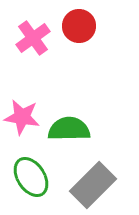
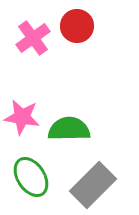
red circle: moved 2 px left
